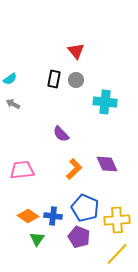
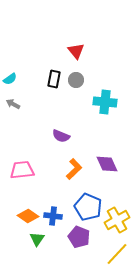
purple semicircle: moved 2 px down; rotated 24 degrees counterclockwise
blue pentagon: moved 3 px right, 1 px up
yellow cross: rotated 25 degrees counterclockwise
